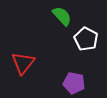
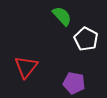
red triangle: moved 3 px right, 4 px down
